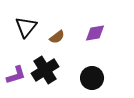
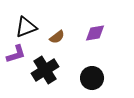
black triangle: rotated 30 degrees clockwise
purple L-shape: moved 21 px up
